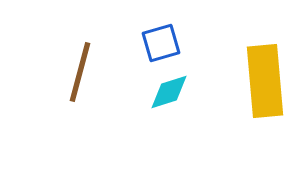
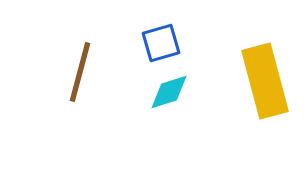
yellow rectangle: rotated 10 degrees counterclockwise
